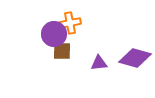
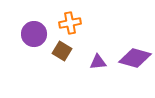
purple circle: moved 20 px left
brown square: rotated 30 degrees clockwise
purple triangle: moved 1 px left, 1 px up
